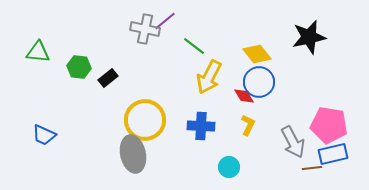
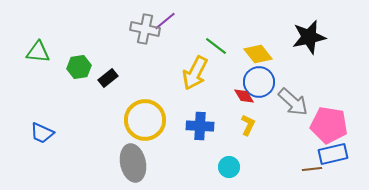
green line: moved 22 px right
yellow diamond: moved 1 px right
green hexagon: rotated 15 degrees counterclockwise
yellow arrow: moved 14 px left, 4 px up
blue cross: moved 1 px left
blue trapezoid: moved 2 px left, 2 px up
gray arrow: moved 40 px up; rotated 20 degrees counterclockwise
gray ellipse: moved 9 px down
brown line: moved 1 px down
